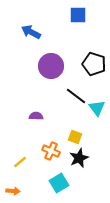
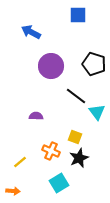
cyan triangle: moved 4 px down
